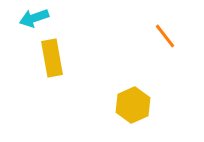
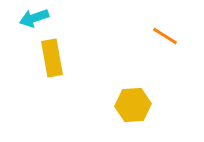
orange line: rotated 20 degrees counterclockwise
yellow hexagon: rotated 20 degrees clockwise
